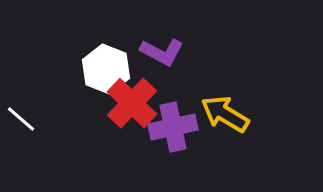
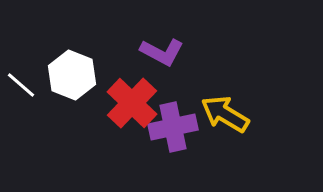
white hexagon: moved 34 px left, 6 px down
white line: moved 34 px up
